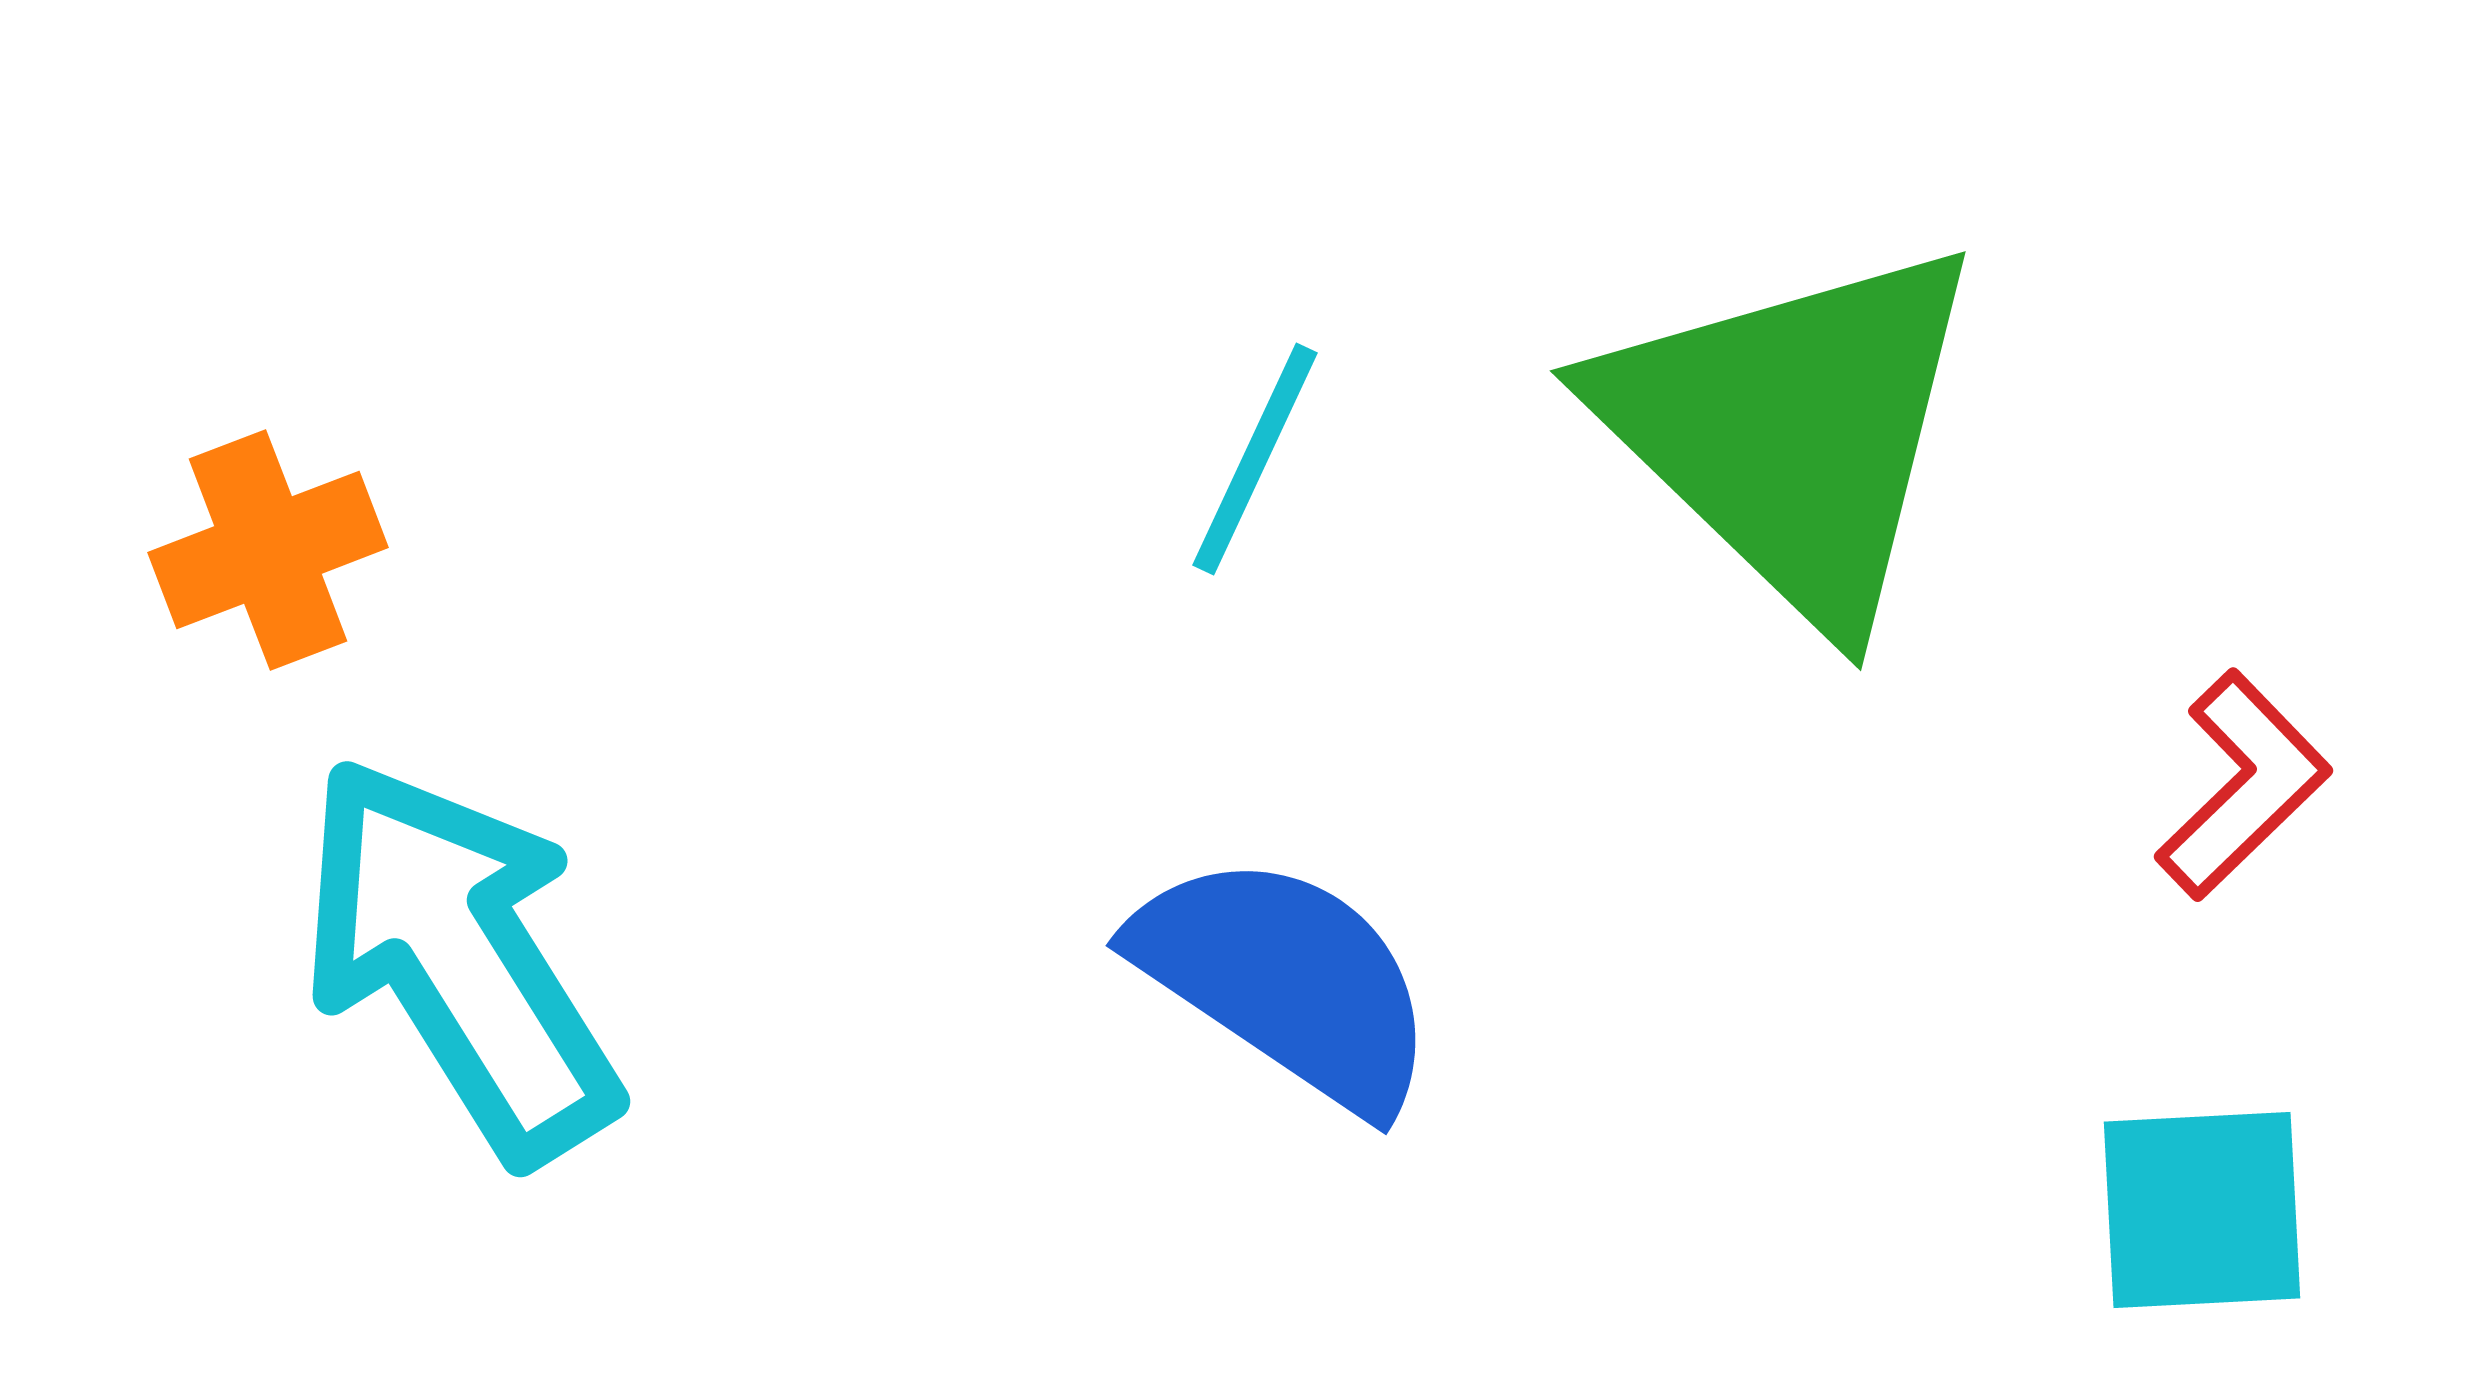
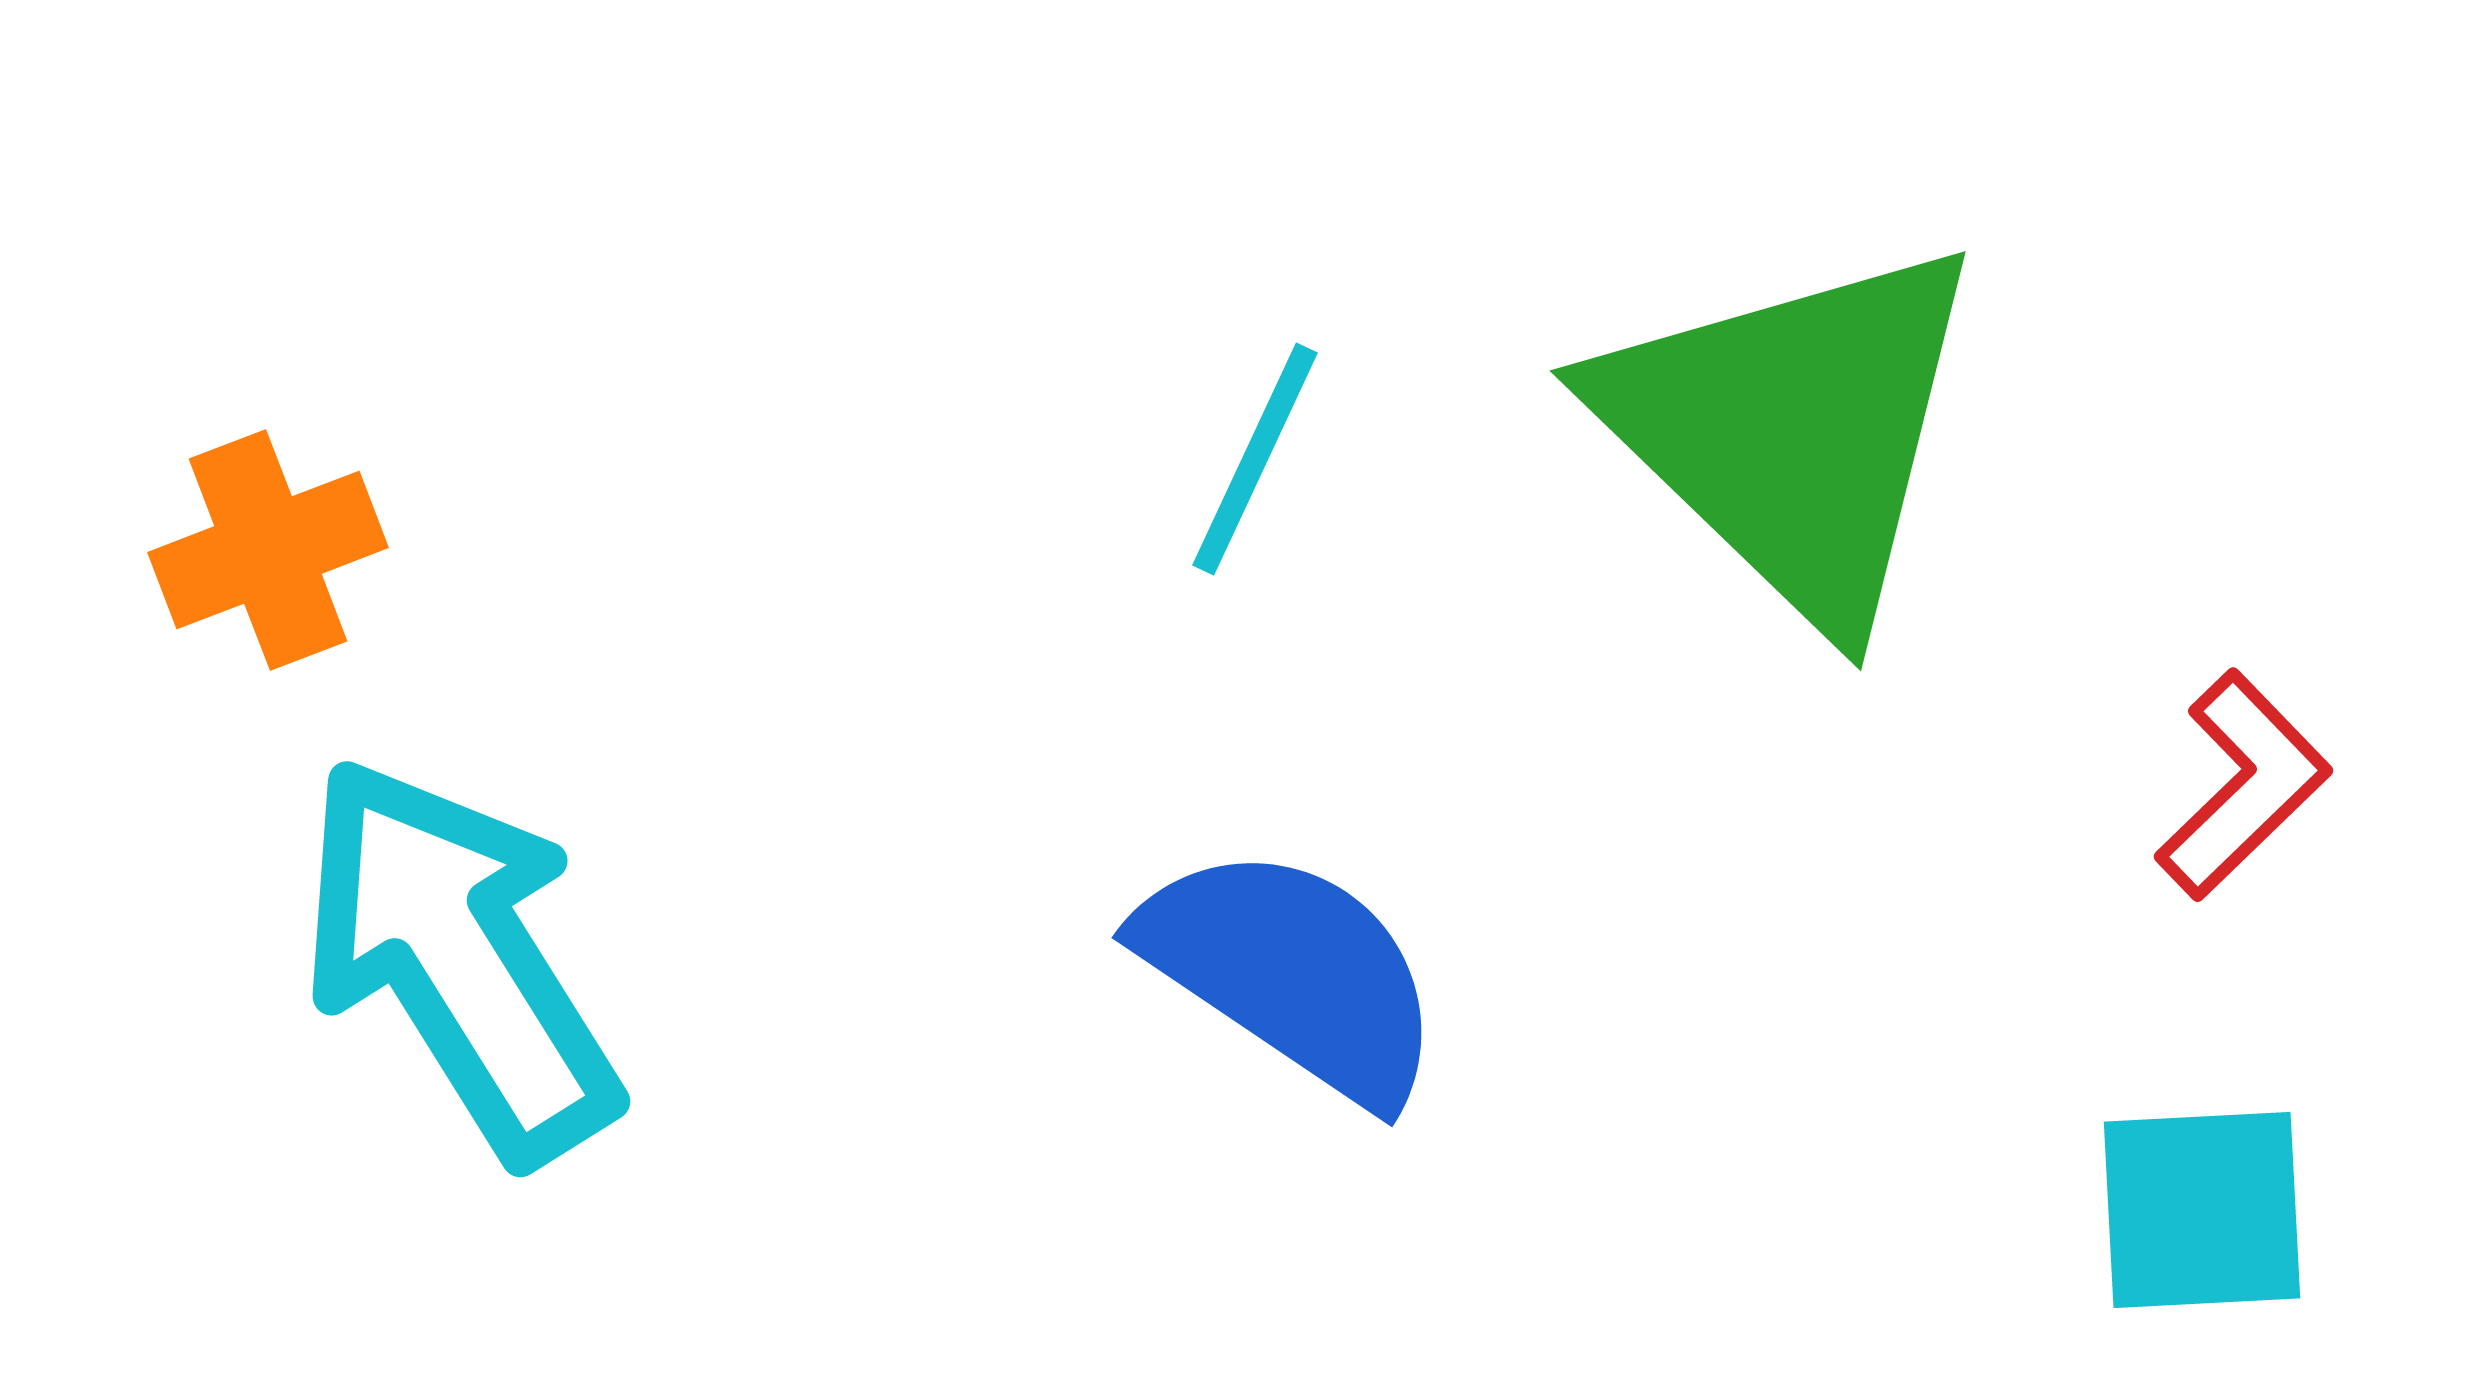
blue semicircle: moved 6 px right, 8 px up
